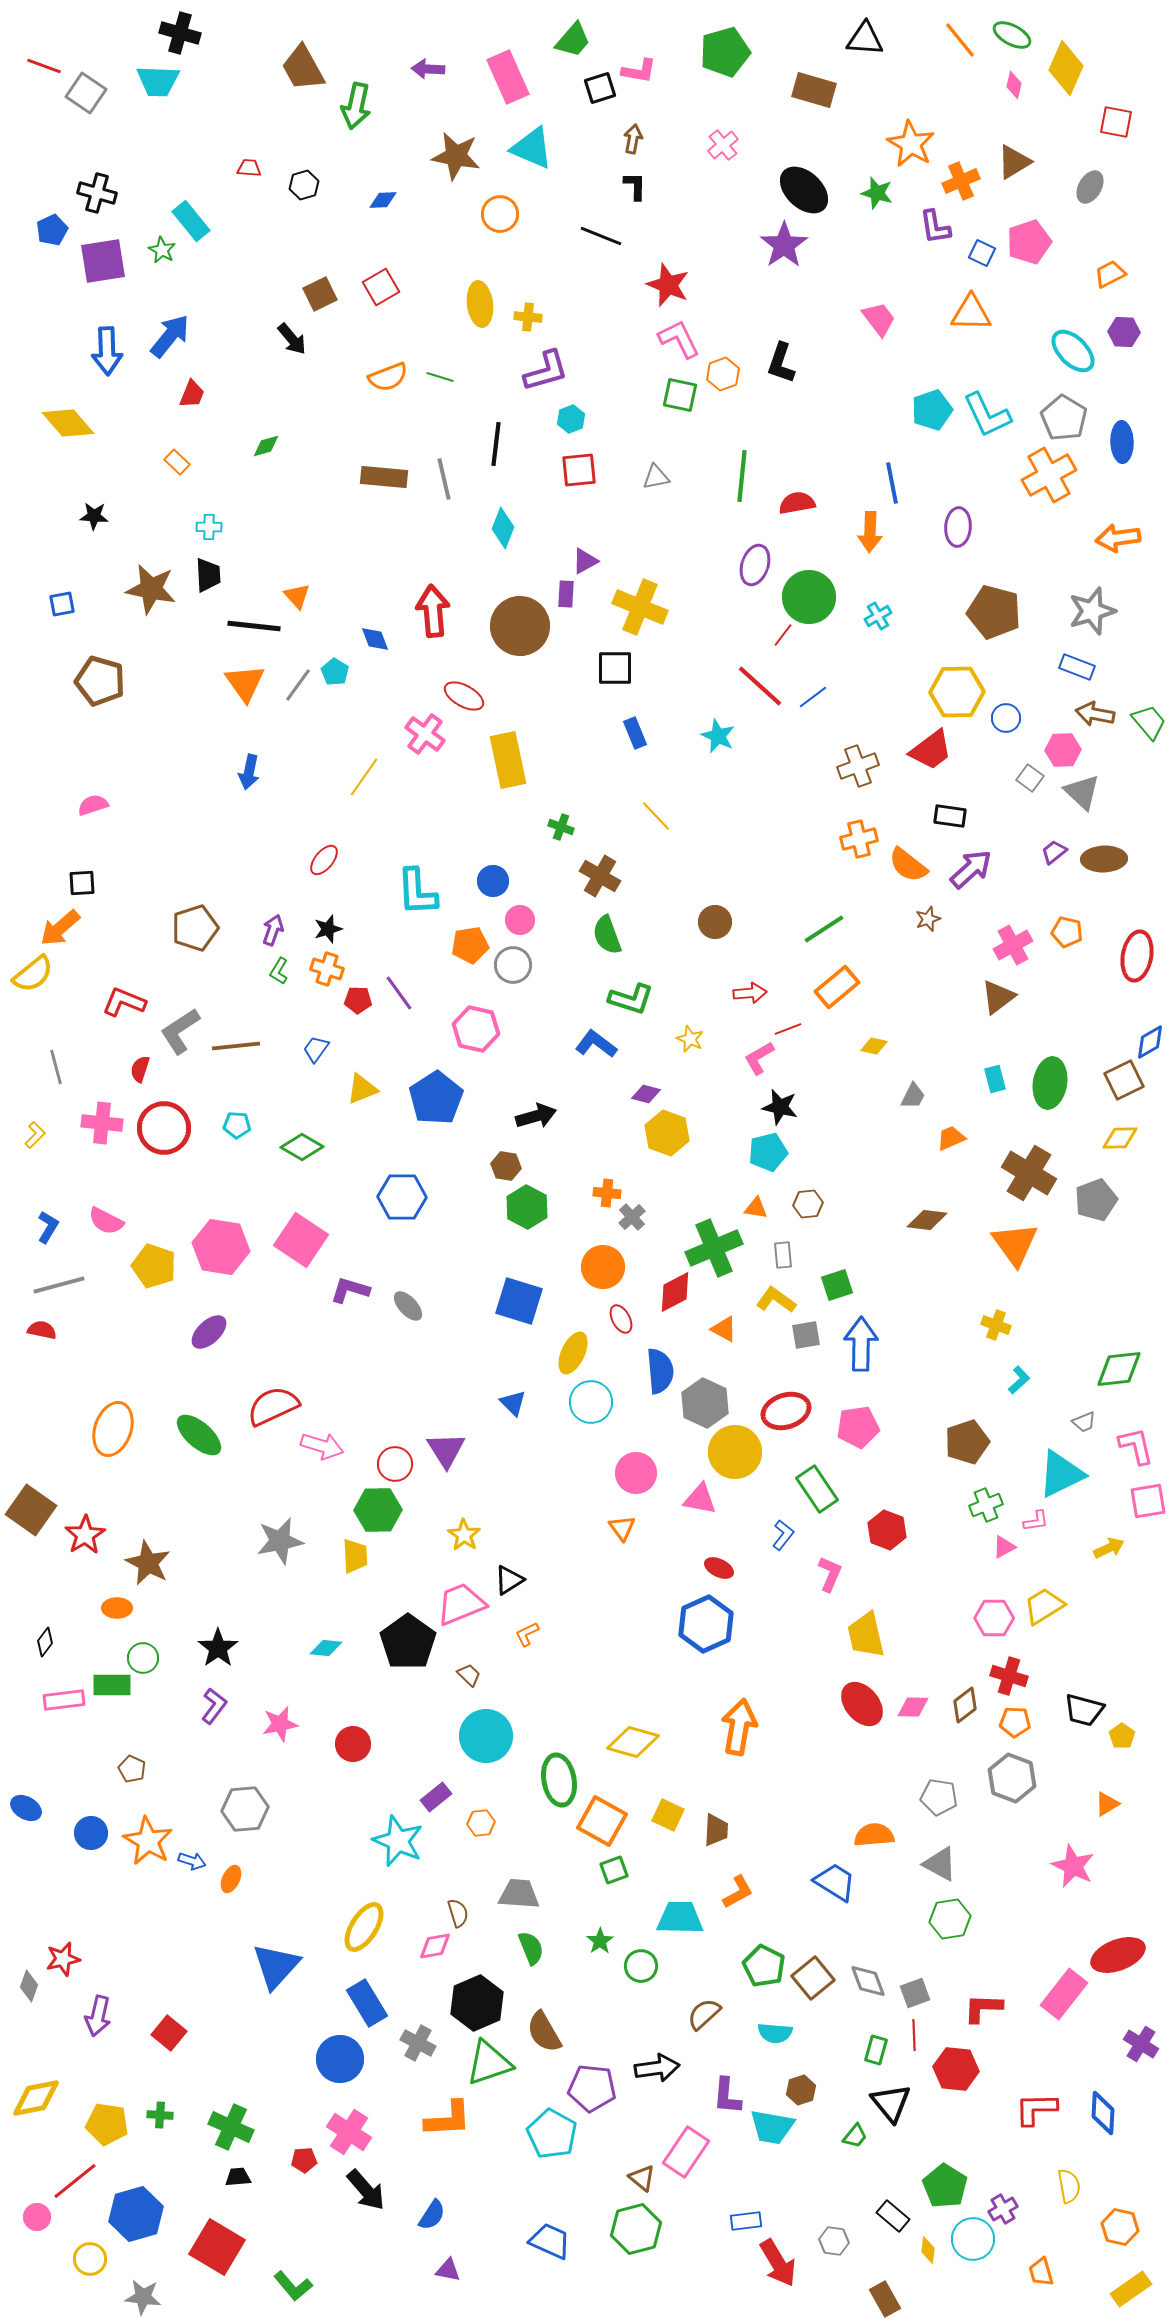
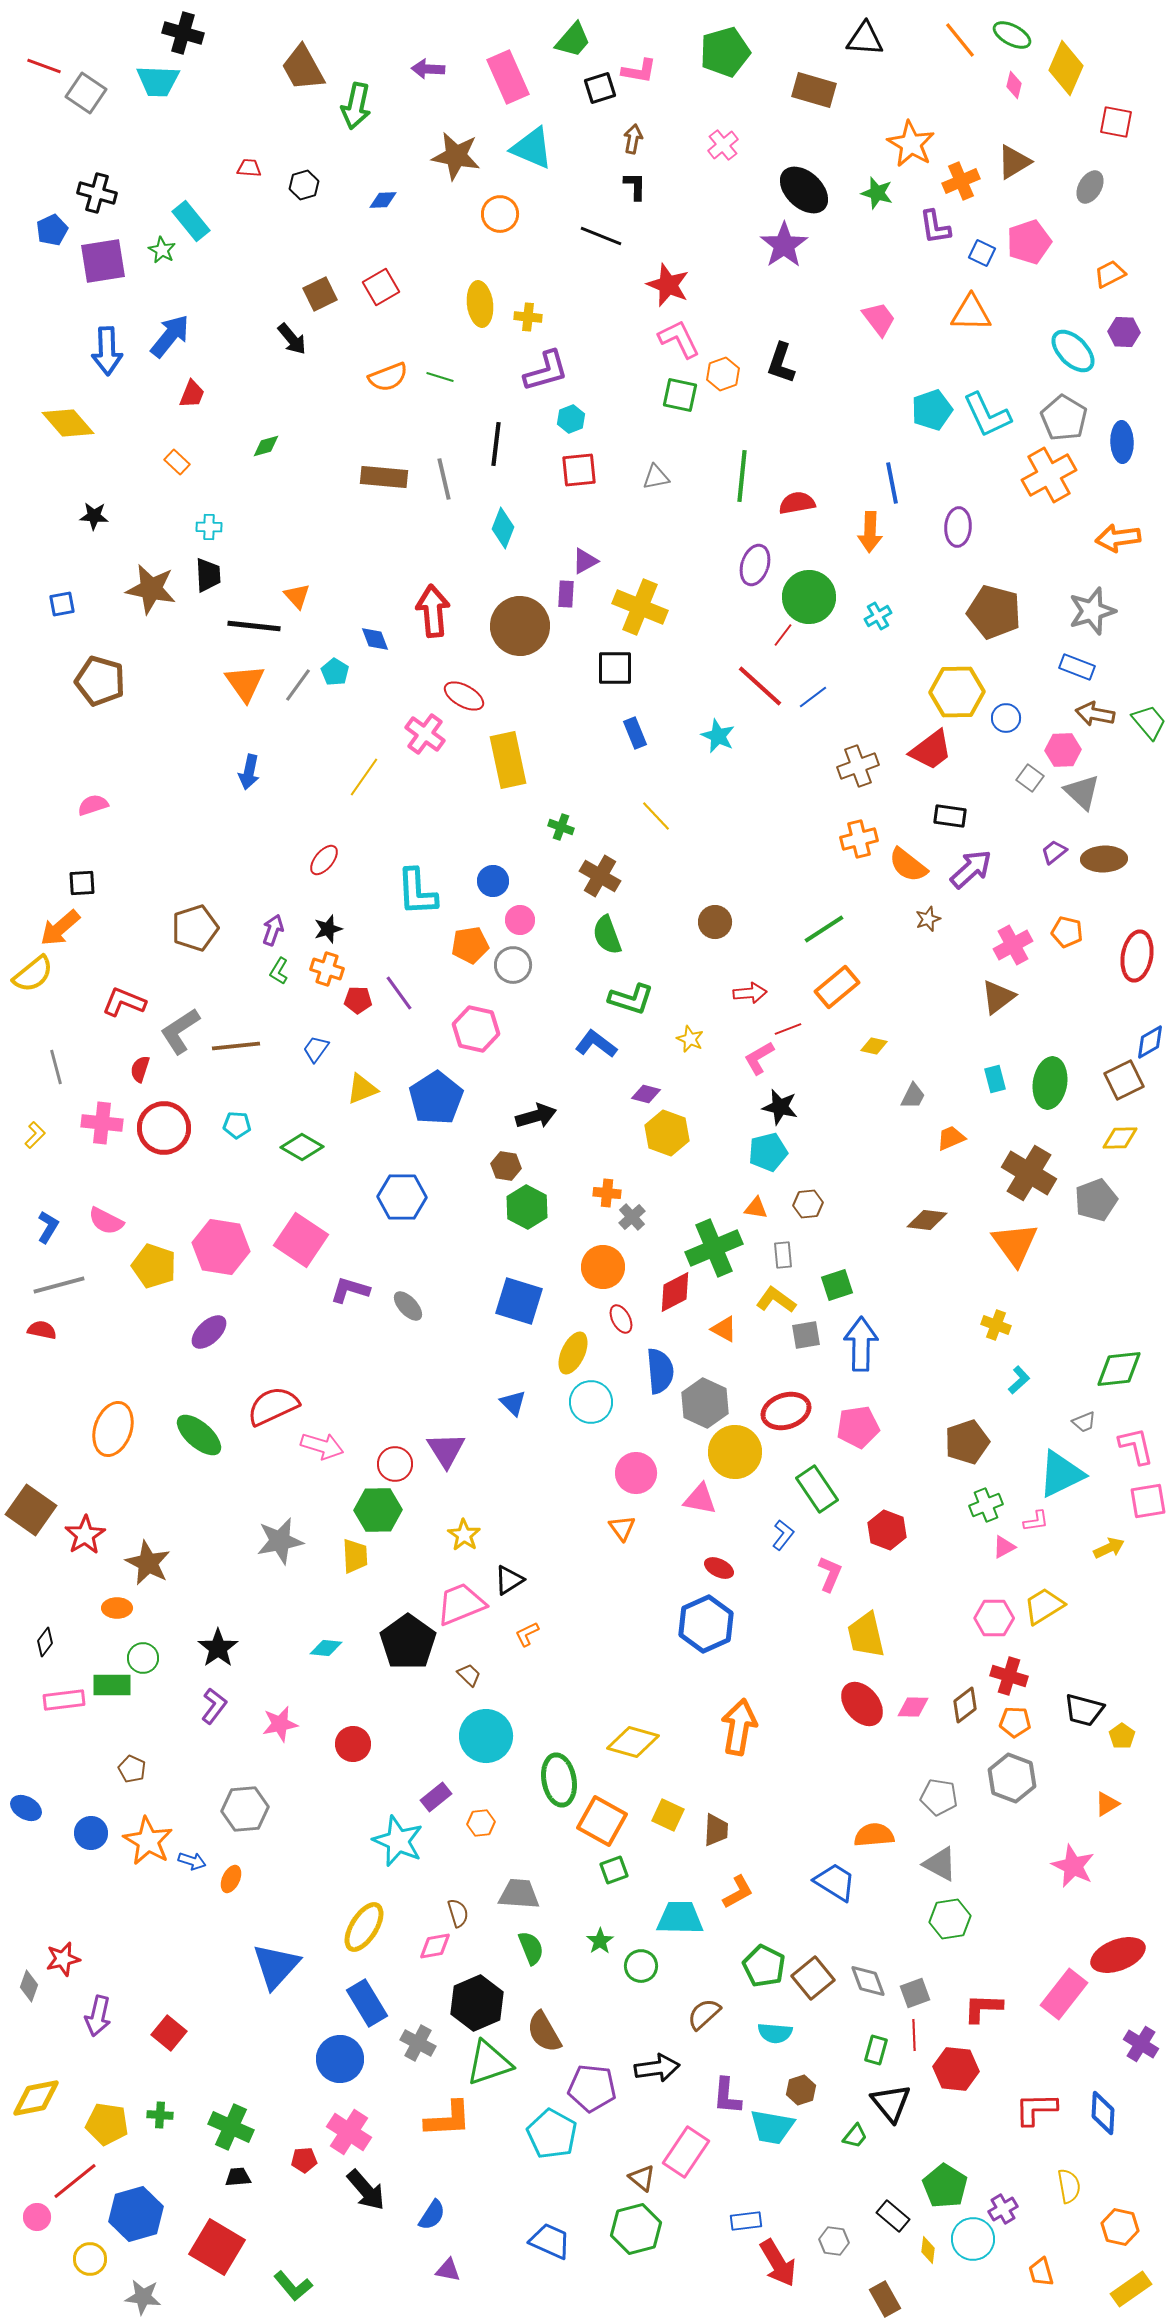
black cross at (180, 33): moved 3 px right
